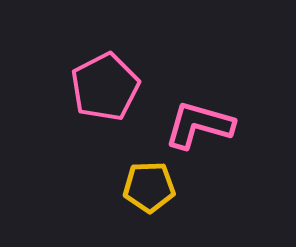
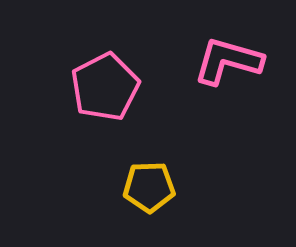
pink L-shape: moved 29 px right, 64 px up
